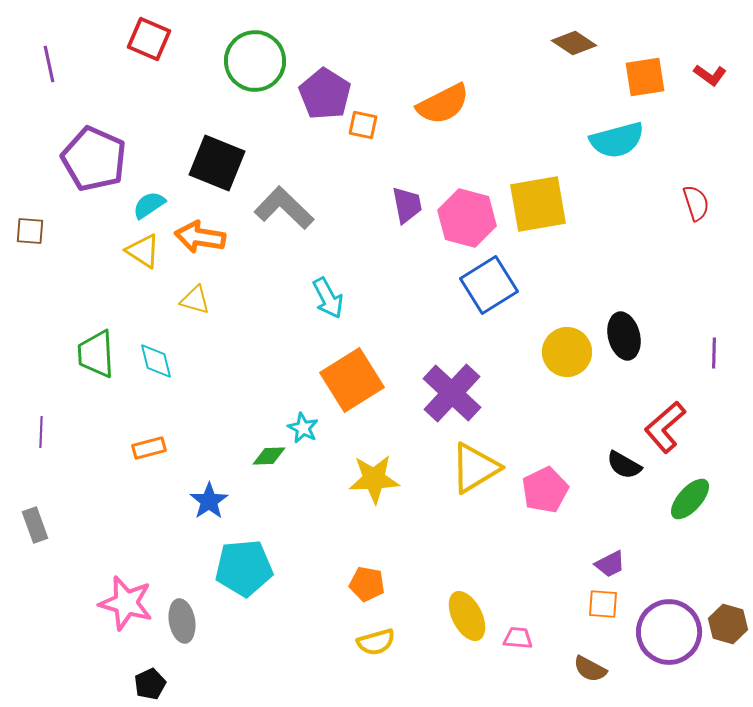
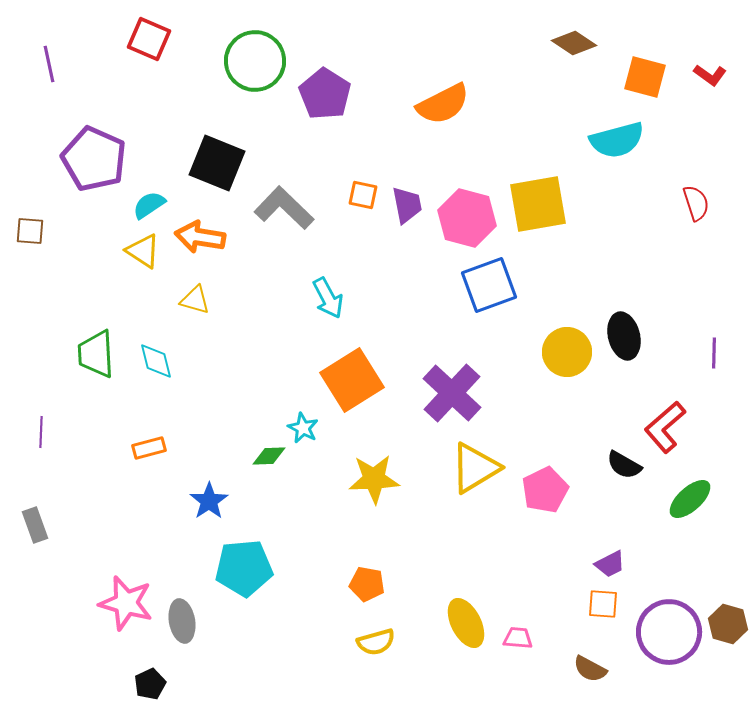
orange square at (645, 77): rotated 24 degrees clockwise
orange square at (363, 125): moved 70 px down
blue square at (489, 285): rotated 12 degrees clockwise
green ellipse at (690, 499): rotated 6 degrees clockwise
yellow ellipse at (467, 616): moved 1 px left, 7 px down
